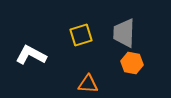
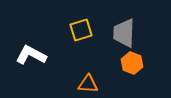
yellow square: moved 5 px up
orange hexagon: rotated 10 degrees clockwise
